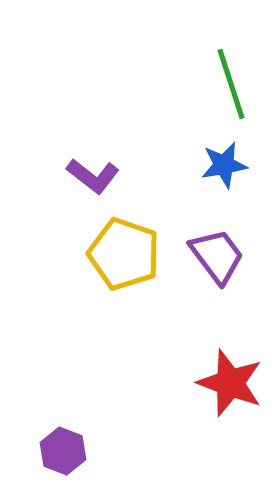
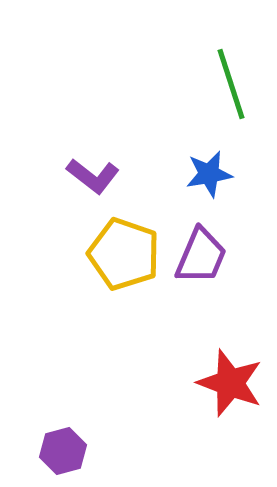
blue star: moved 15 px left, 9 px down
purple trapezoid: moved 16 px left; rotated 60 degrees clockwise
purple hexagon: rotated 24 degrees clockwise
